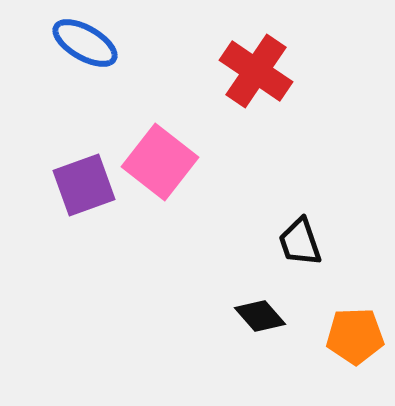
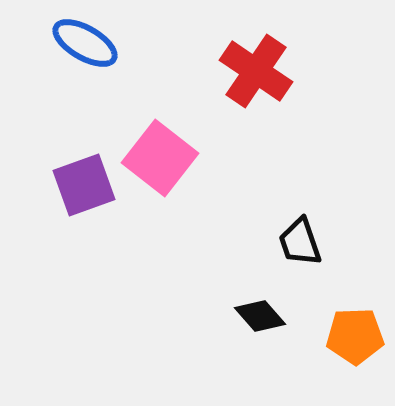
pink square: moved 4 px up
